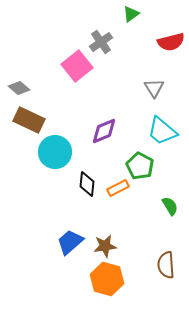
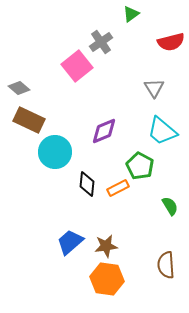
brown star: moved 1 px right
orange hexagon: rotated 8 degrees counterclockwise
